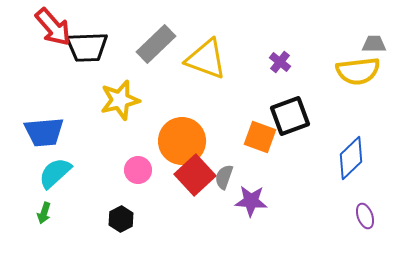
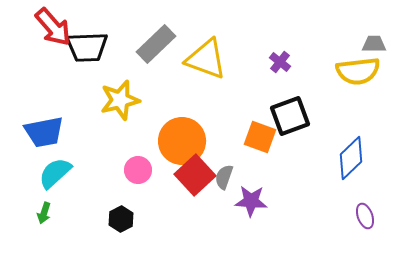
blue trapezoid: rotated 6 degrees counterclockwise
